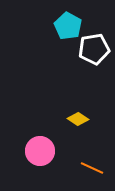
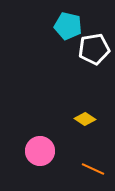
cyan pentagon: rotated 16 degrees counterclockwise
yellow diamond: moved 7 px right
orange line: moved 1 px right, 1 px down
